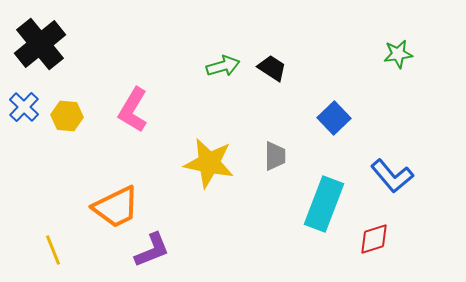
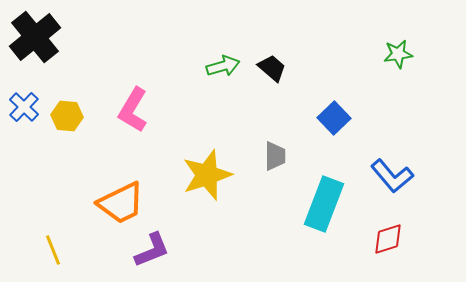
black cross: moved 5 px left, 7 px up
black trapezoid: rotated 8 degrees clockwise
yellow star: moved 2 px left, 12 px down; rotated 30 degrees counterclockwise
orange trapezoid: moved 5 px right, 4 px up
red diamond: moved 14 px right
